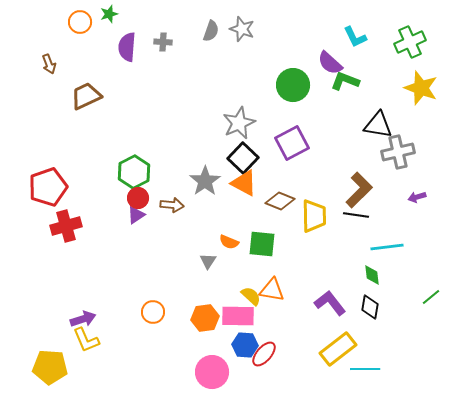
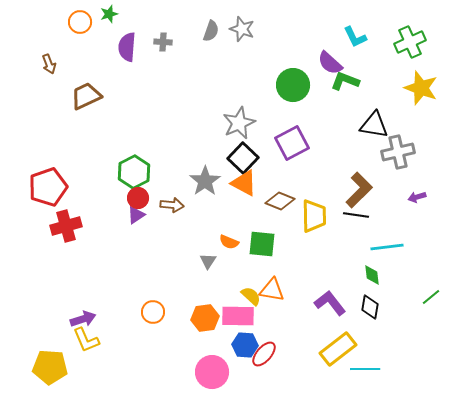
black triangle at (378, 125): moved 4 px left
